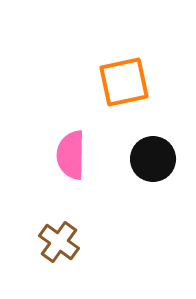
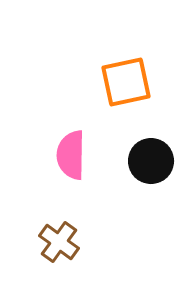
orange square: moved 2 px right
black circle: moved 2 px left, 2 px down
